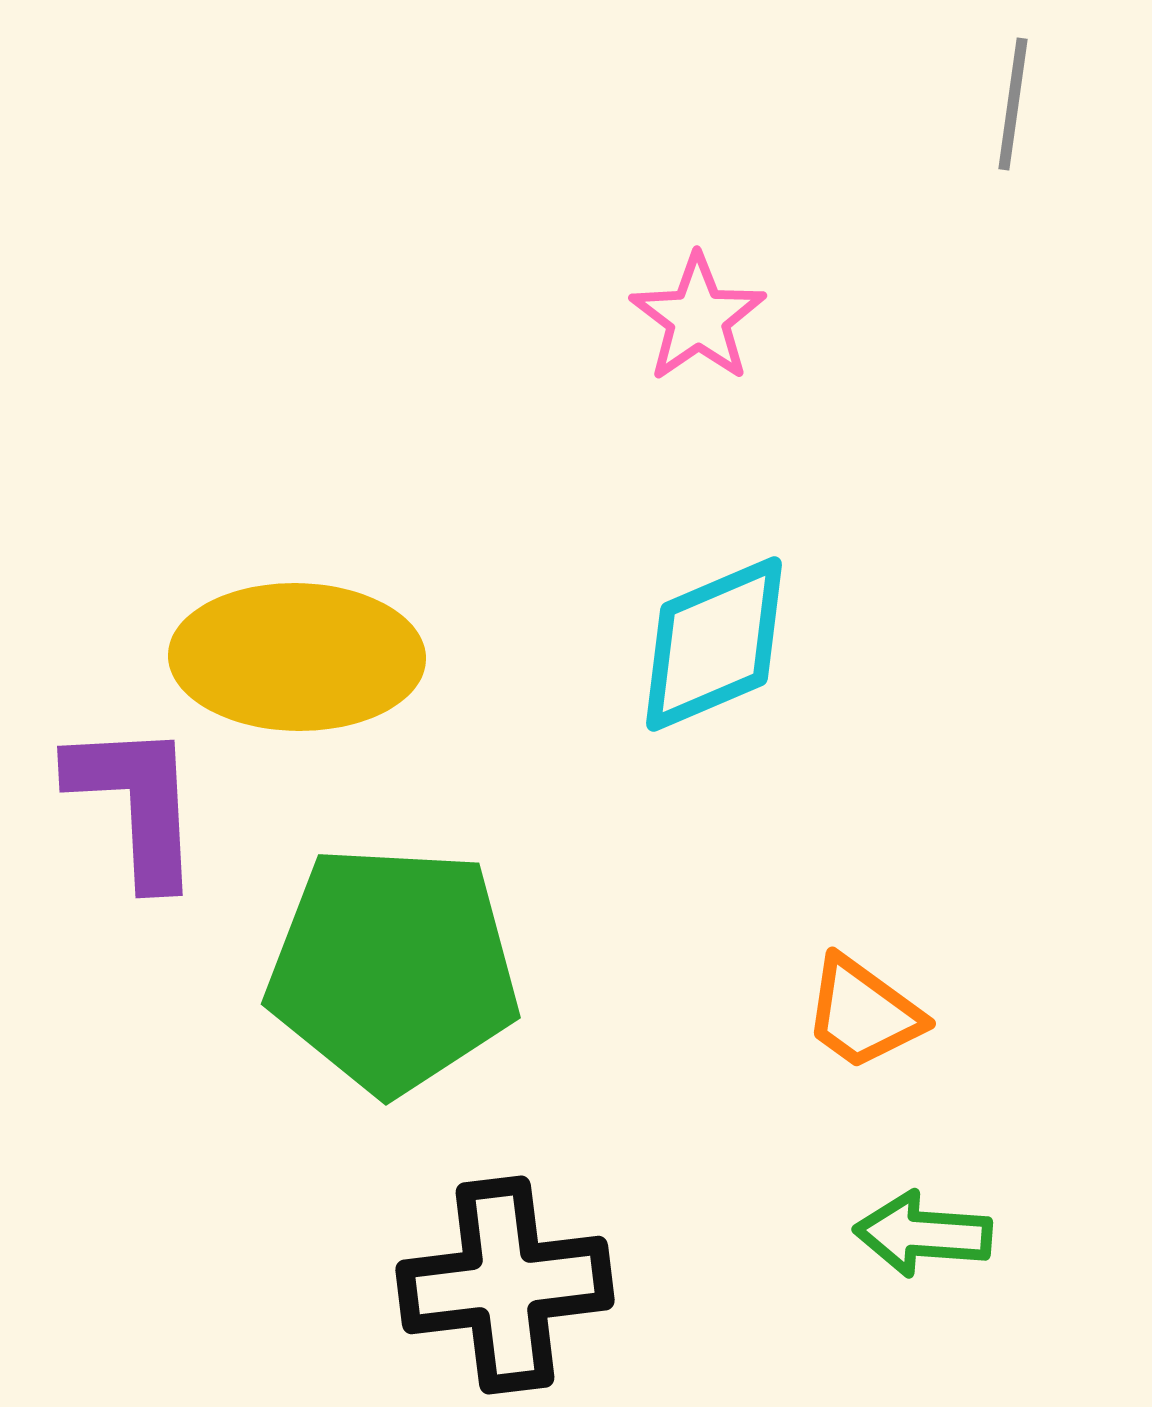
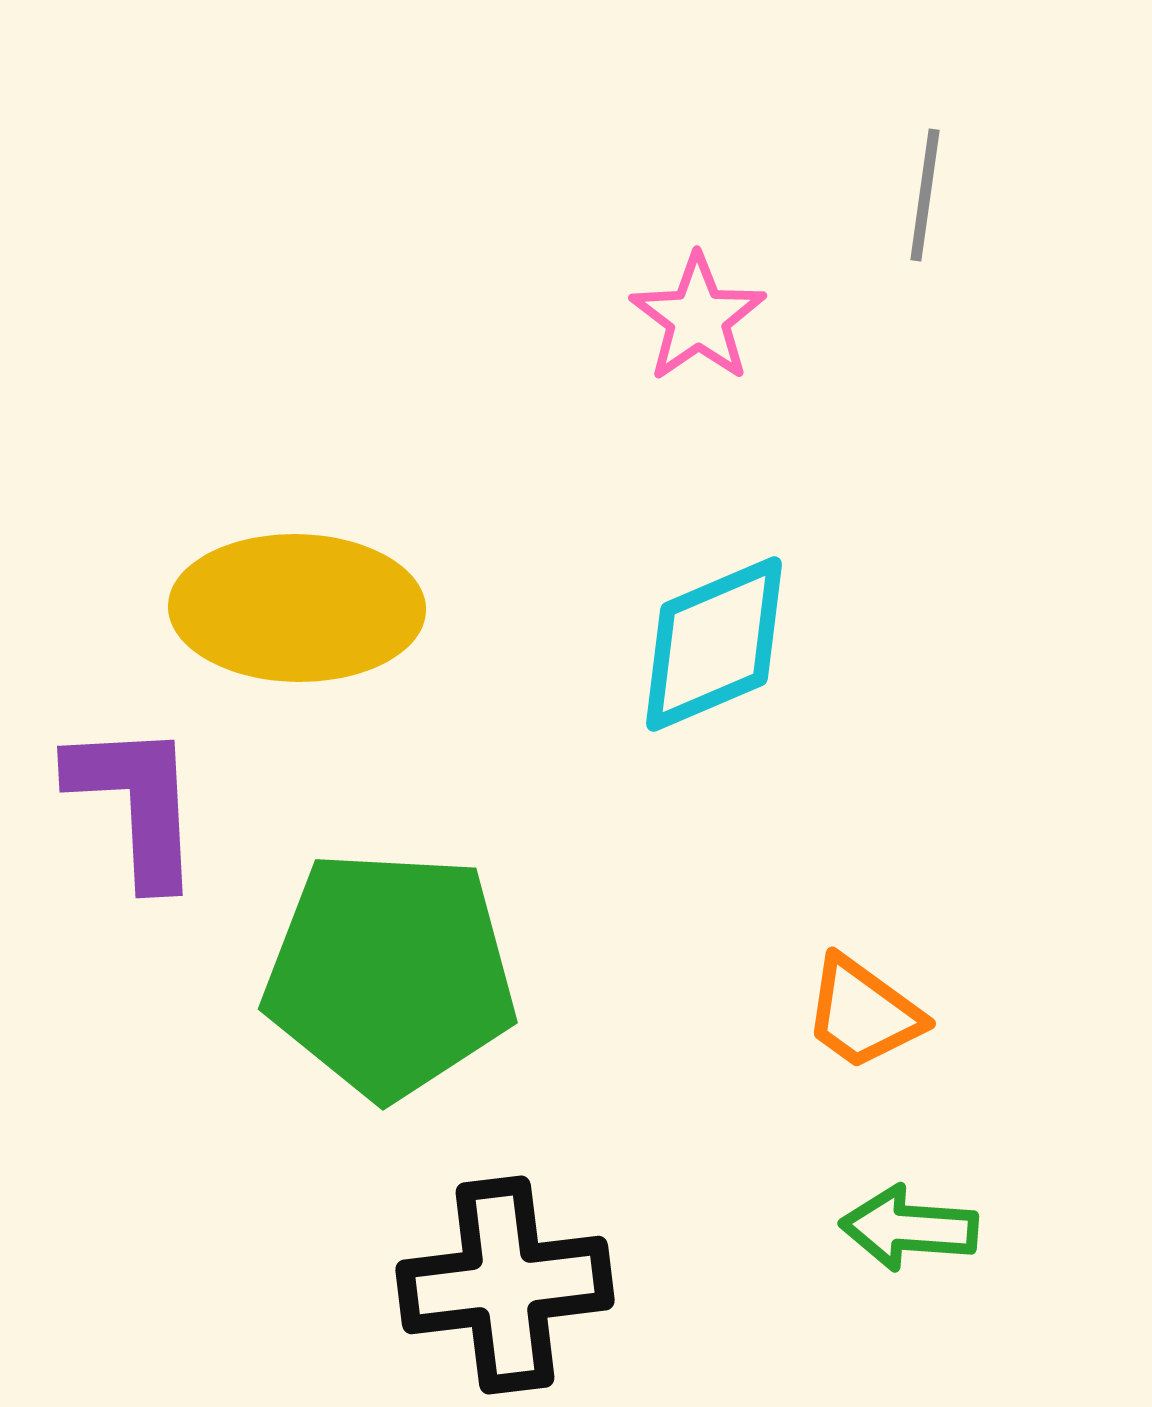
gray line: moved 88 px left, 91 px down
yellow ellipse: moved 49 px up
green pentagon: moved 3 px left, 5 px down
green arrow: moved 14 px left, 6 px up
